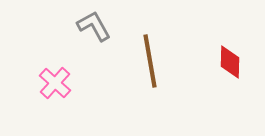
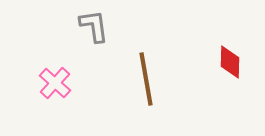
gray L-shape: rotated 21 degrees clockwise
brown line: moved 4 px left, 18 px down
